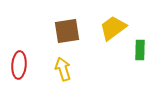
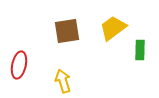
red ellipse: rotated 8 degrees clockwise
yellow arrow: moved 12 px down
